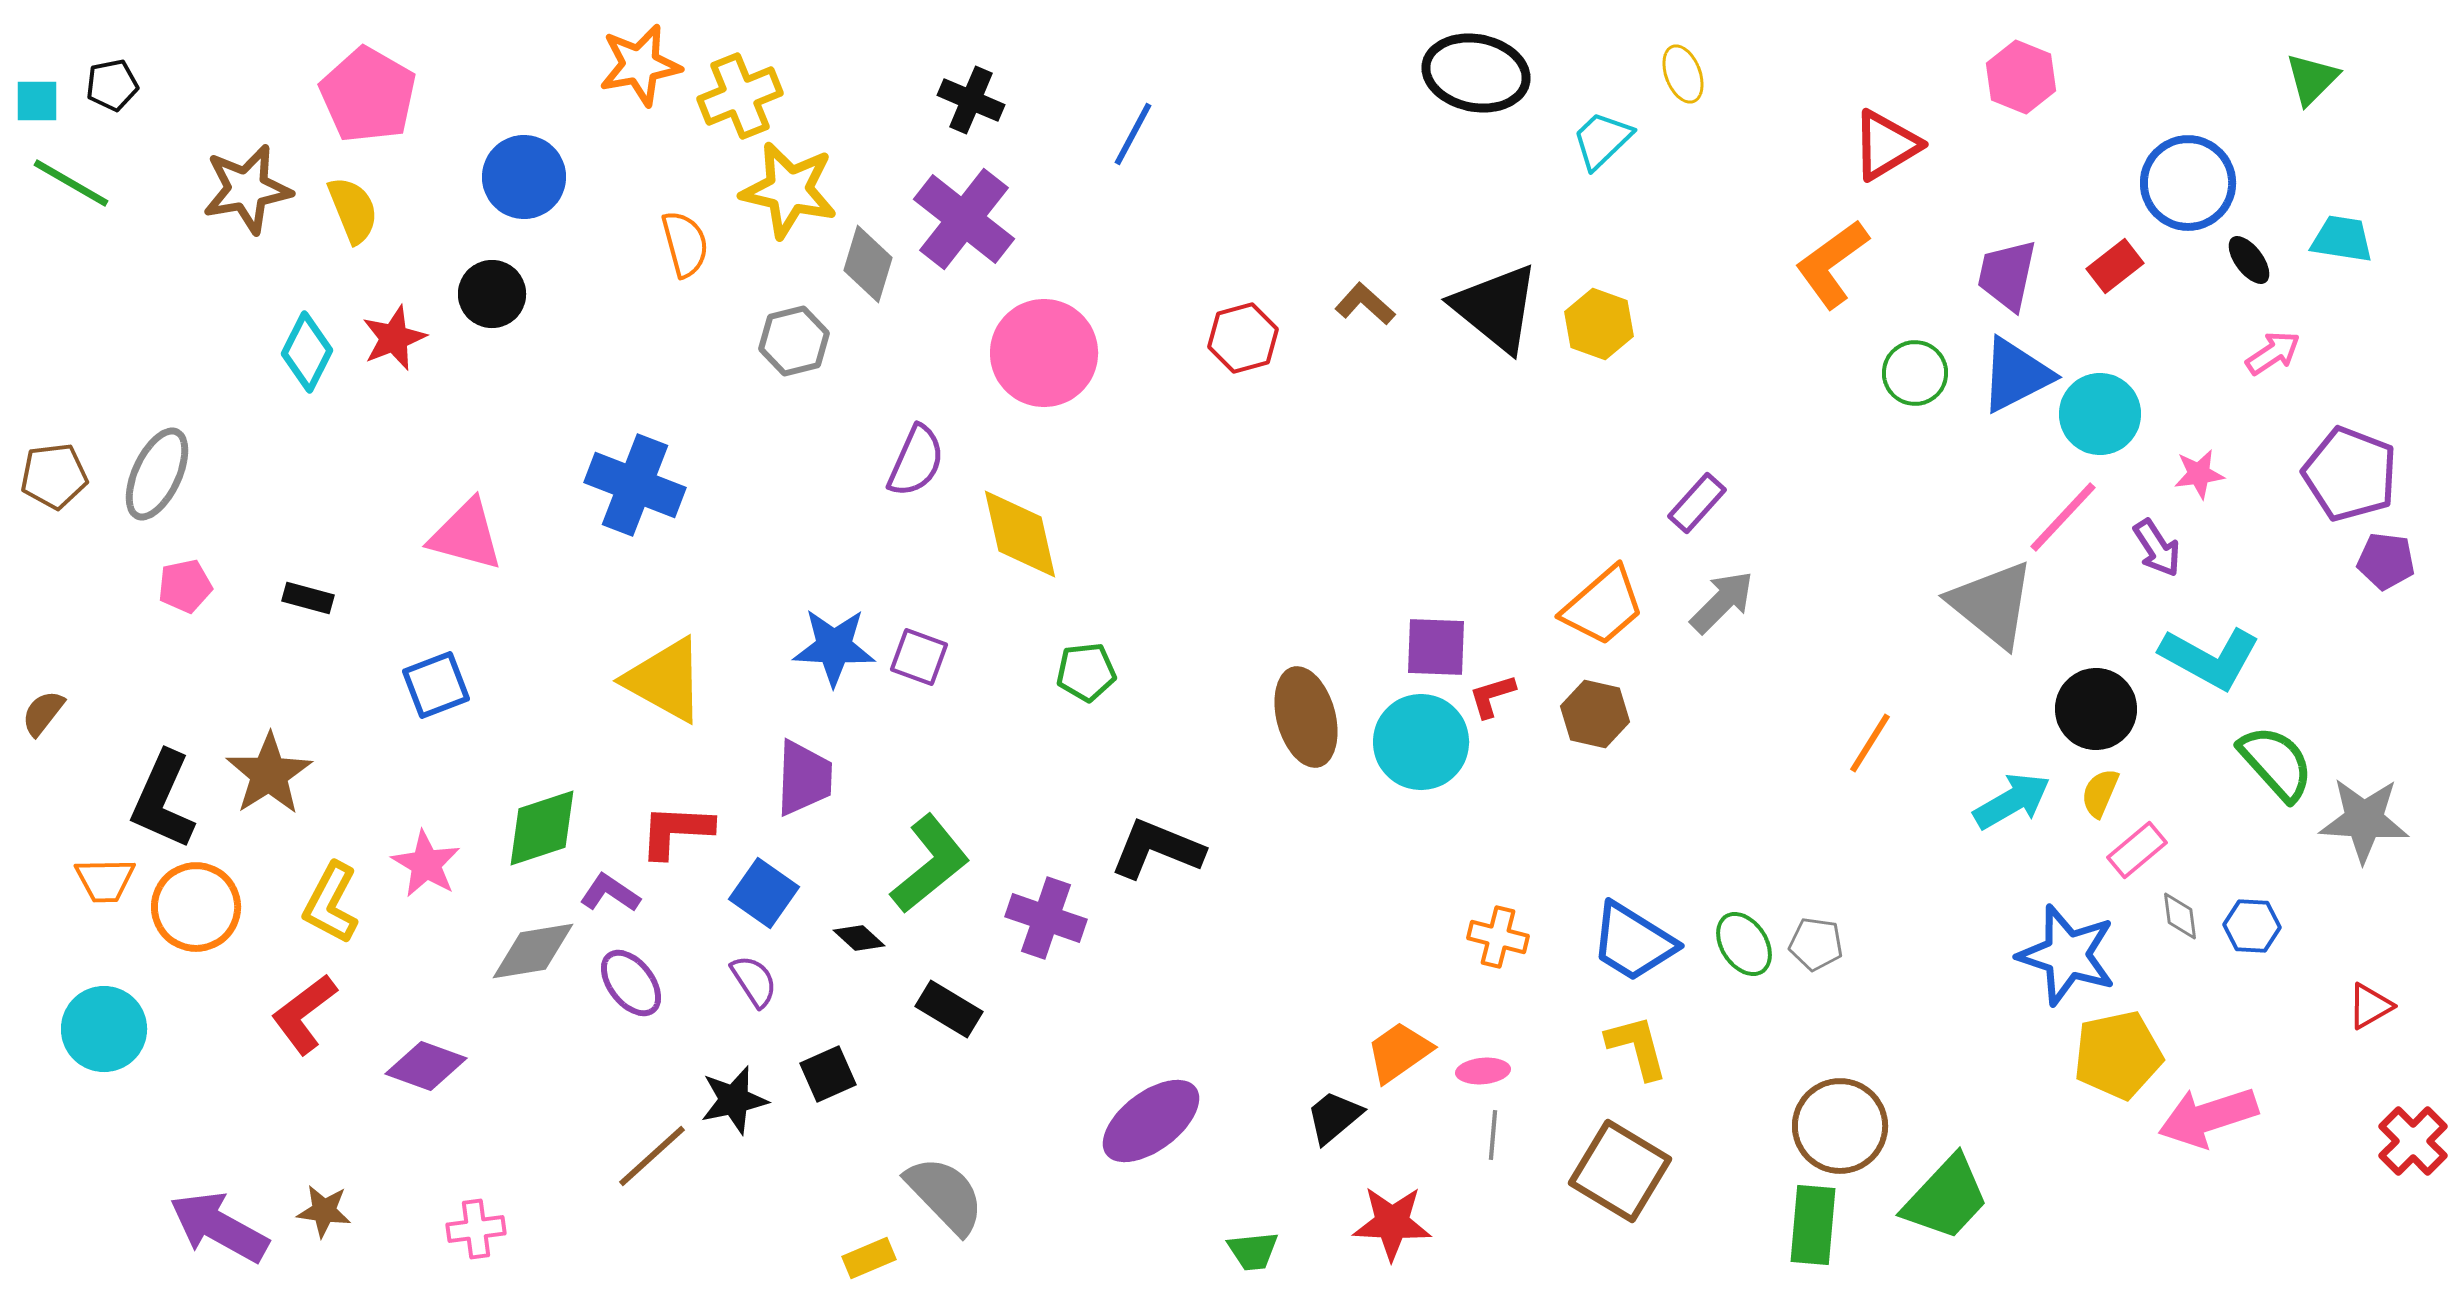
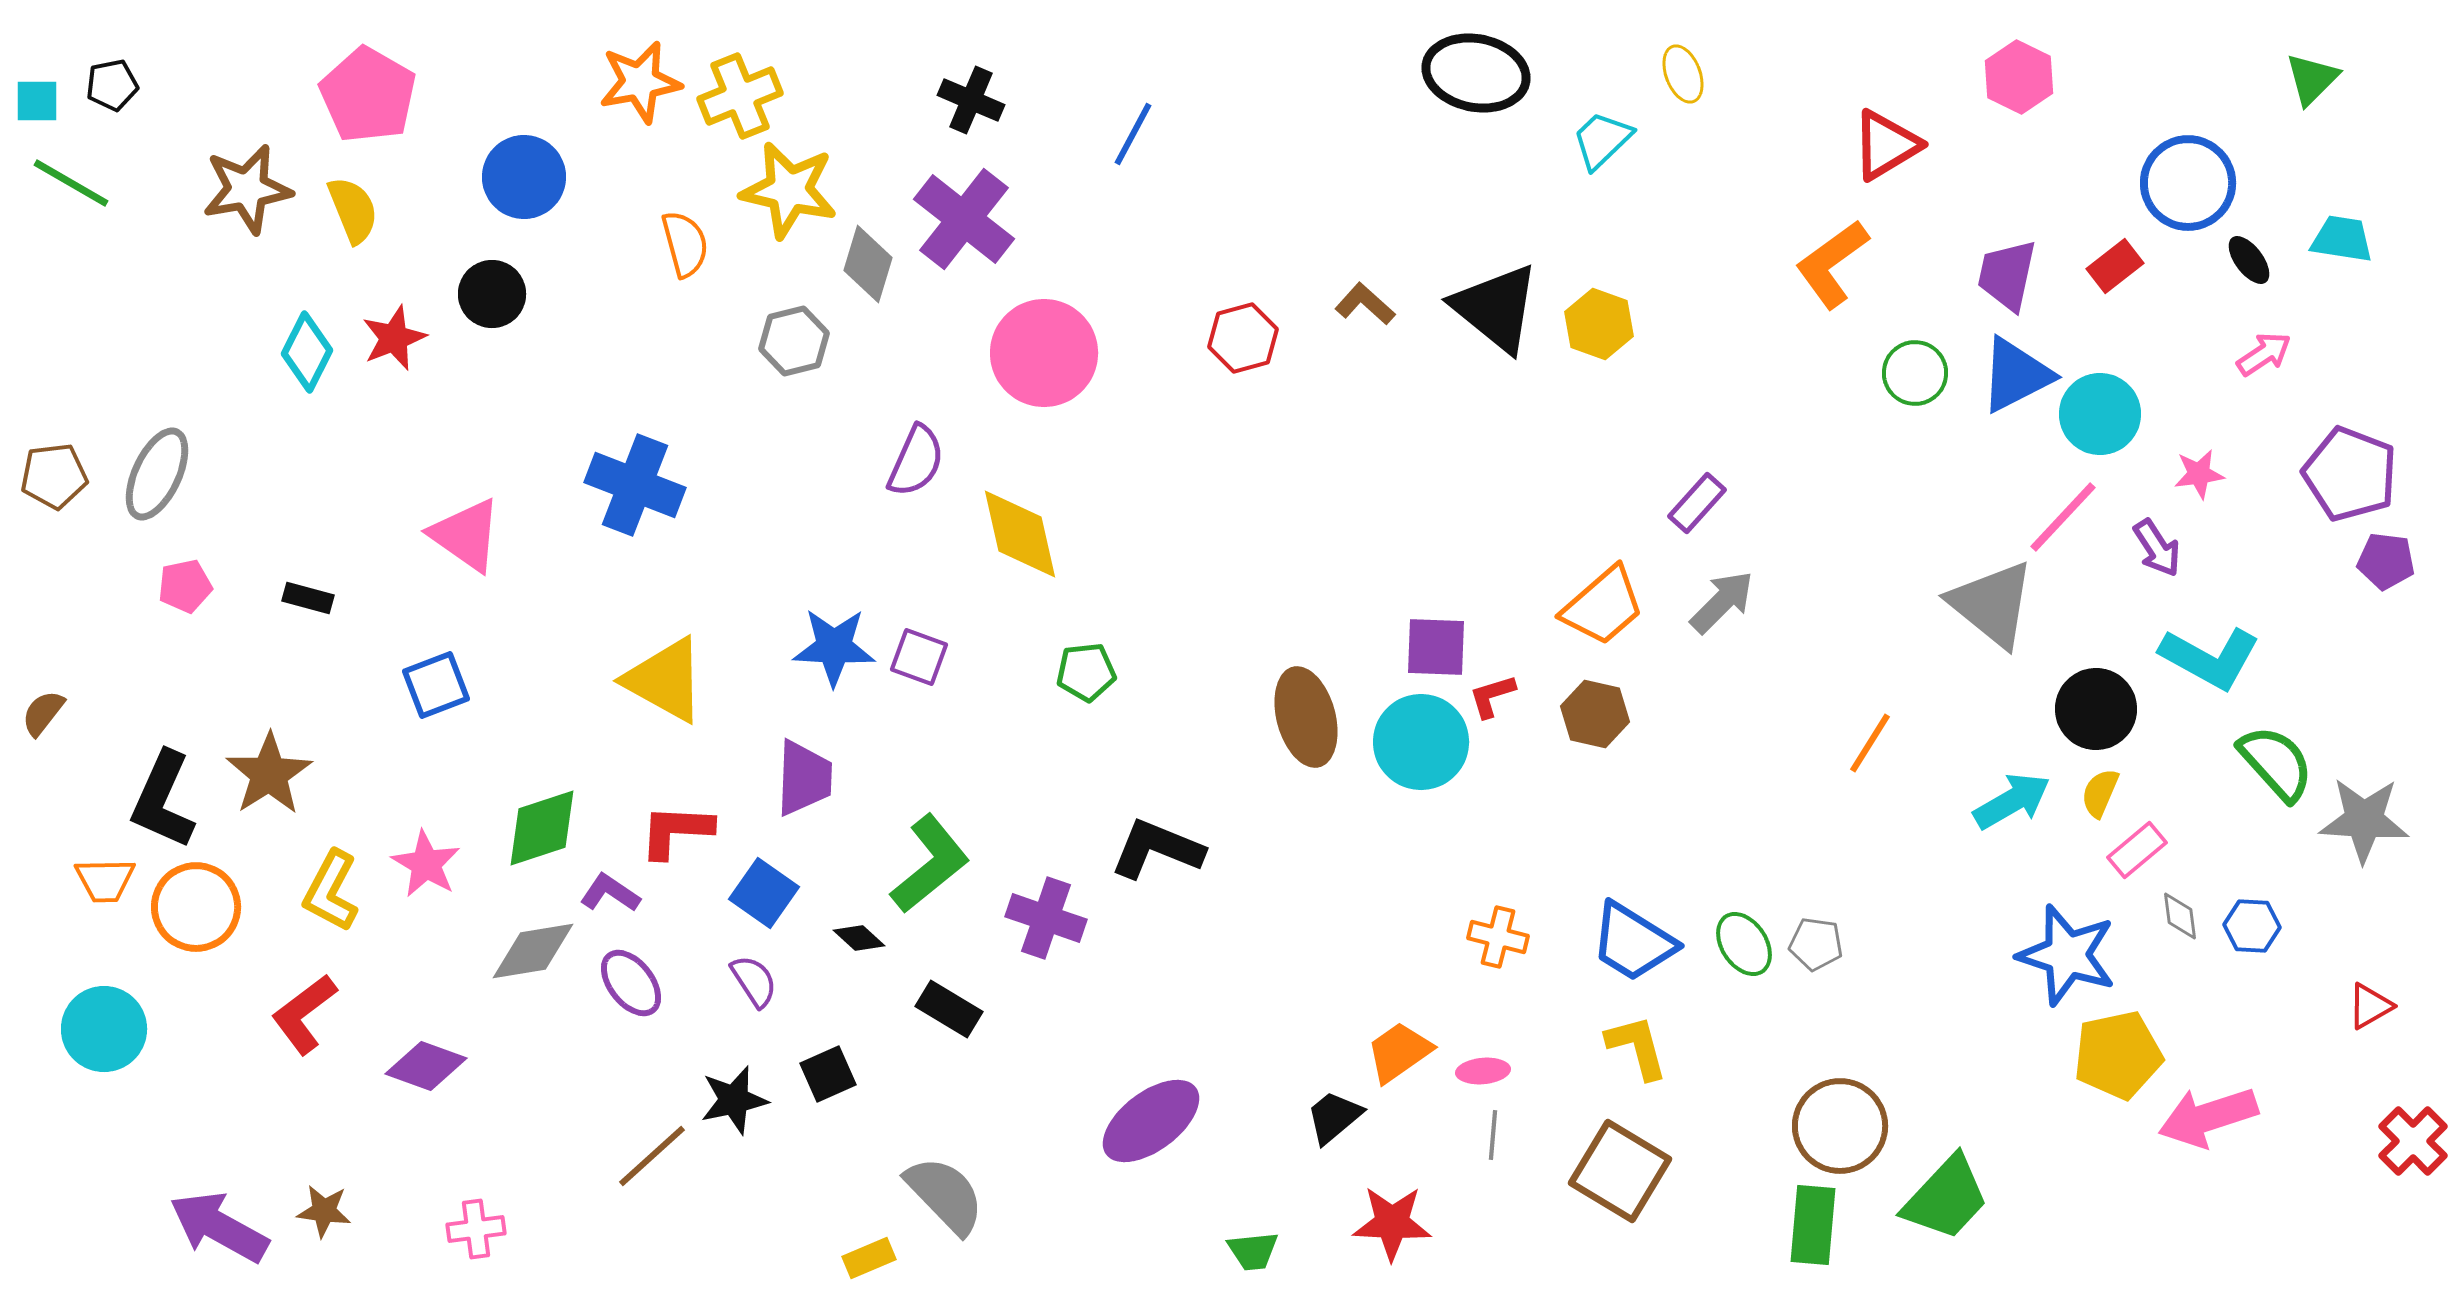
orange star at (640, 65): moved 17 px down
pink hexagon at (2021, 77): moved 2 px left; rotated 4 degrees clockwise
pink arrow at (2273, 353): moved 9 px left, 1 px down
pink triangle at (466, 535): rotated 20 degrees clockwise
yellow L-shape at (331, 903): moved 12 px up
